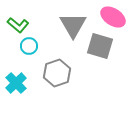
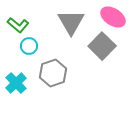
gray triangle: moved 2 px left, 3 px up
gray square: moved 2 px right; rotated 28 degrees clockwise
gray hexagon: moved 4 px left
